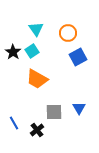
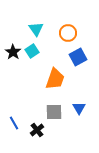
orange trapezoid: moved 18 px right; rotated 100 degrees counterclockwise
